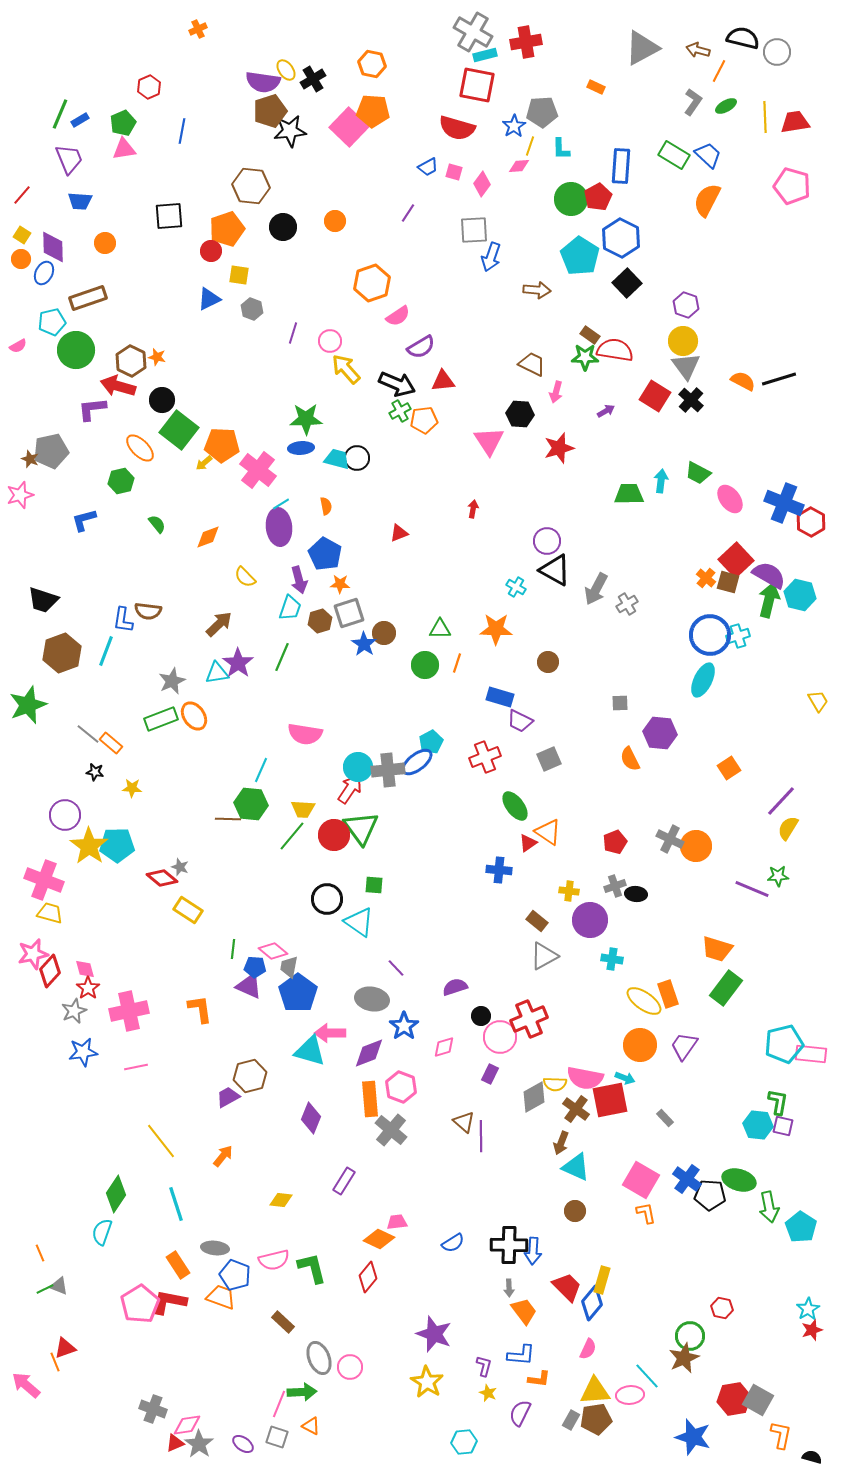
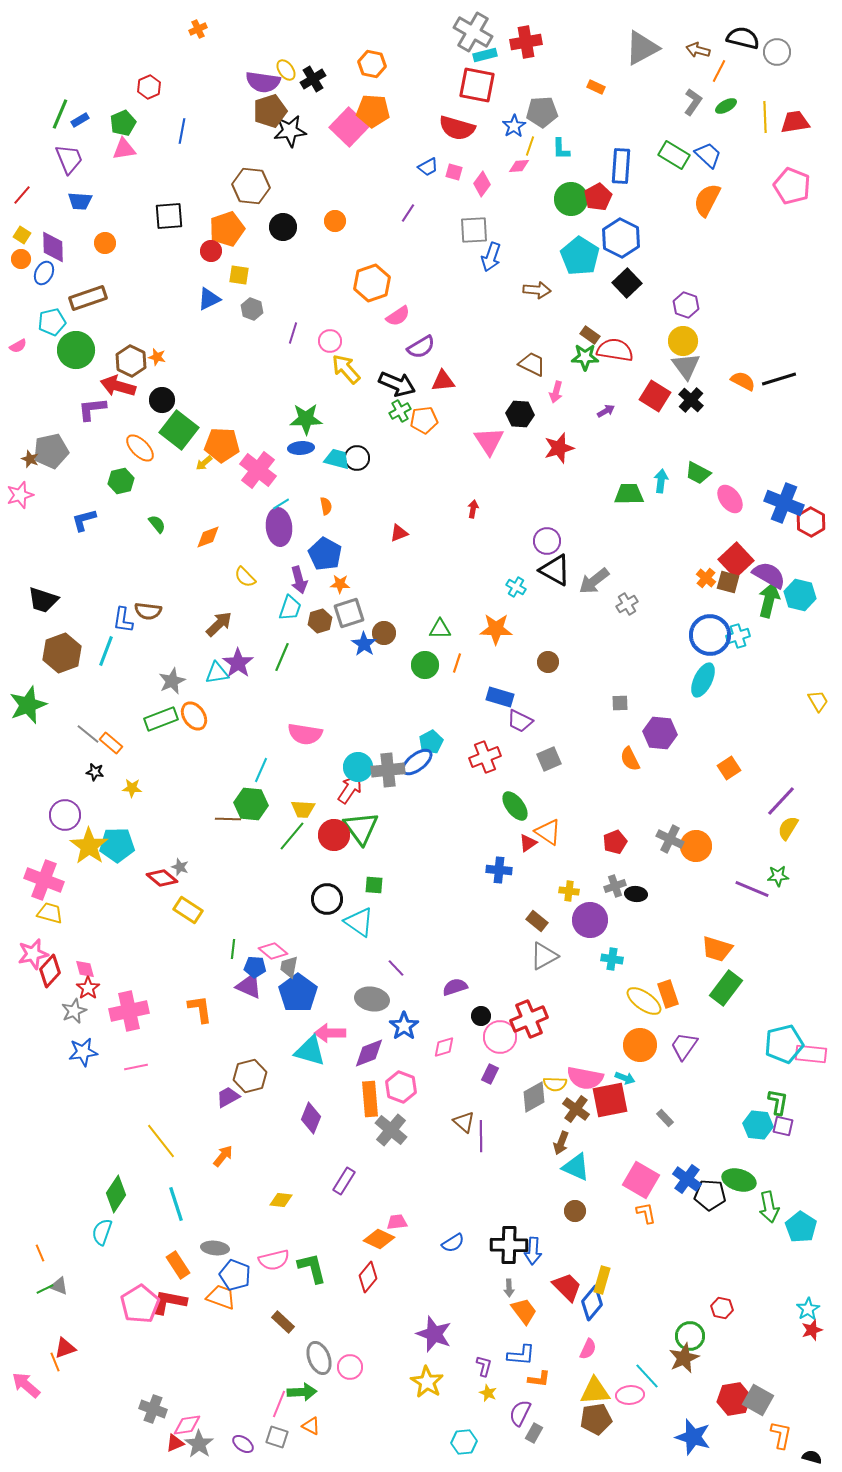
pink pentagon at (792, 186): rotated 6 degrees clockwise
gray arrow at (596, 589): moved 2 px left, 8 px up; rotated 24 degrees clockwise
gray rectangle at (571, 1420): moved 37 px left, 13 px down
